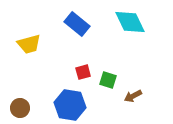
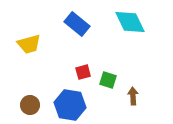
brown arrow: rotated 114 degrees clockwise
brown circle: moved 10 px right, 3 px up
